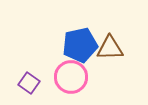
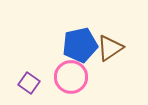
brown triangle: rotated 32 degrees counterclockwise
